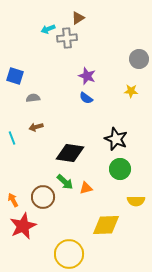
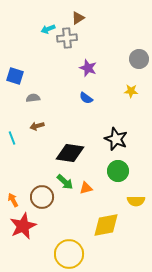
purple star: moved 1 px right, 8 px up
brown arrow: moved 1 px right, 1 px up
green circle: moved 2 px left, 2 px down
brown circle: moved 1 px left
yellow diamond: rotated 8 degrees counterclockwise
